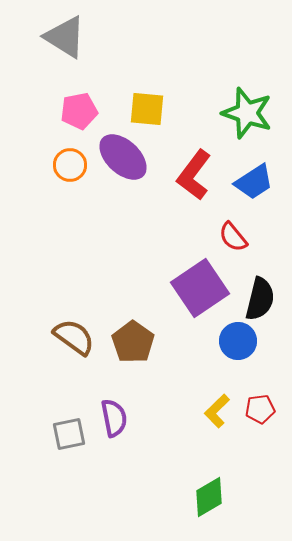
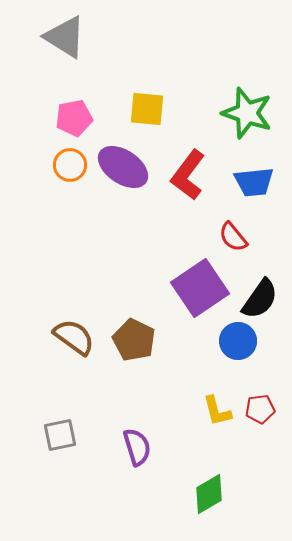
pink pentagon: moved 5 px left, 7 px down
purple ellipse: moved 10 px down; rotated 9 degrees counterclockwise
red L-shape: moved 6 px left
blue trapezoid: rotated 27 degrees clockwise
black semicircle: rotated 21 degrees clockwise
brown pentagon: moved 1 px right, 2 px up; rotated 9 degrees counterclockwise
yellow L-shape: rotated 60 degrees counterclockwise
purple semicircle: moved 23 px right, 29 px down; rotated 6 degrees counterclockwise
gray square: moved 9 px left, 1 px down
green diamond: moved 3 px up
